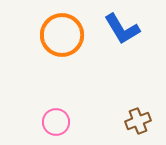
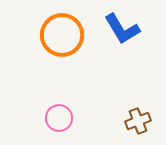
pink circle: moved 3 px right, 4 px up
